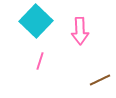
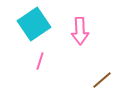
cyan square: moved 2 px left, 3 px down; rotated 12 degrees clockwise
brown line: moved 2 px right; rotated 15 degrees counterclockwise
